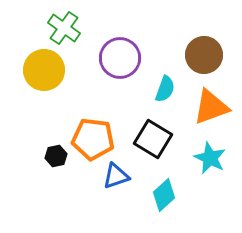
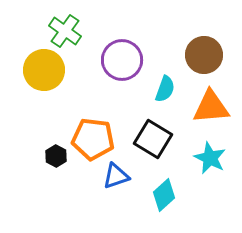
green cross: moved 1 px right, 3 px down
purple circle: moved 2 px right, 2 px down
orange triangle: rotated 15 degrees clockwise
black hexagon: rotated 20 degrees counterclockwise
